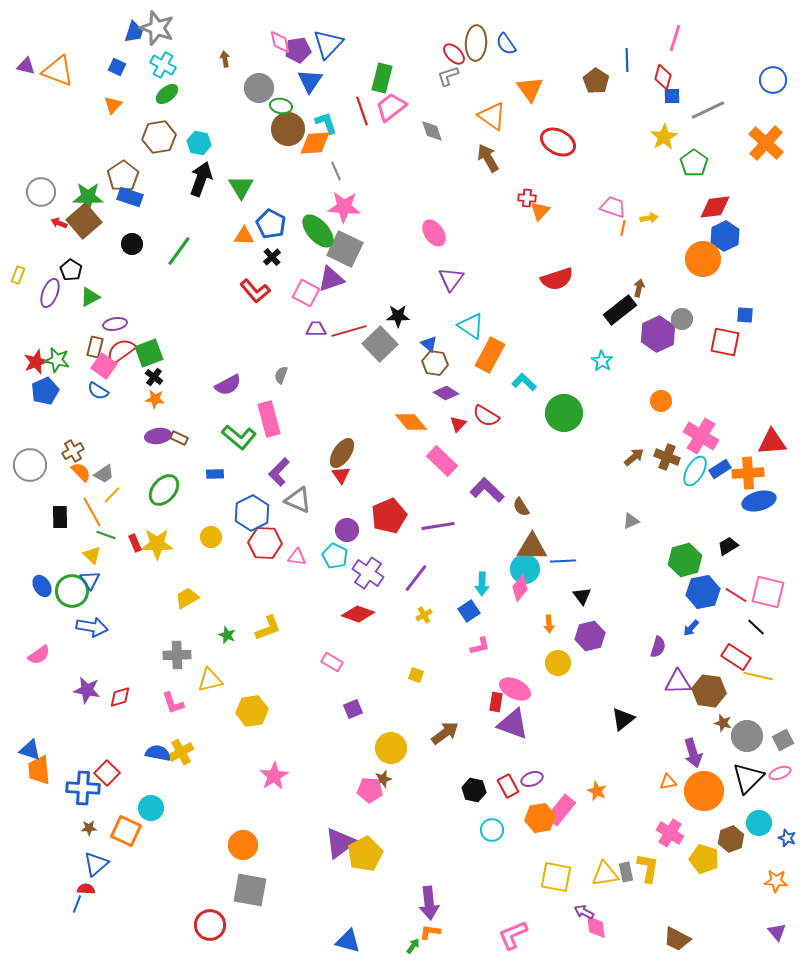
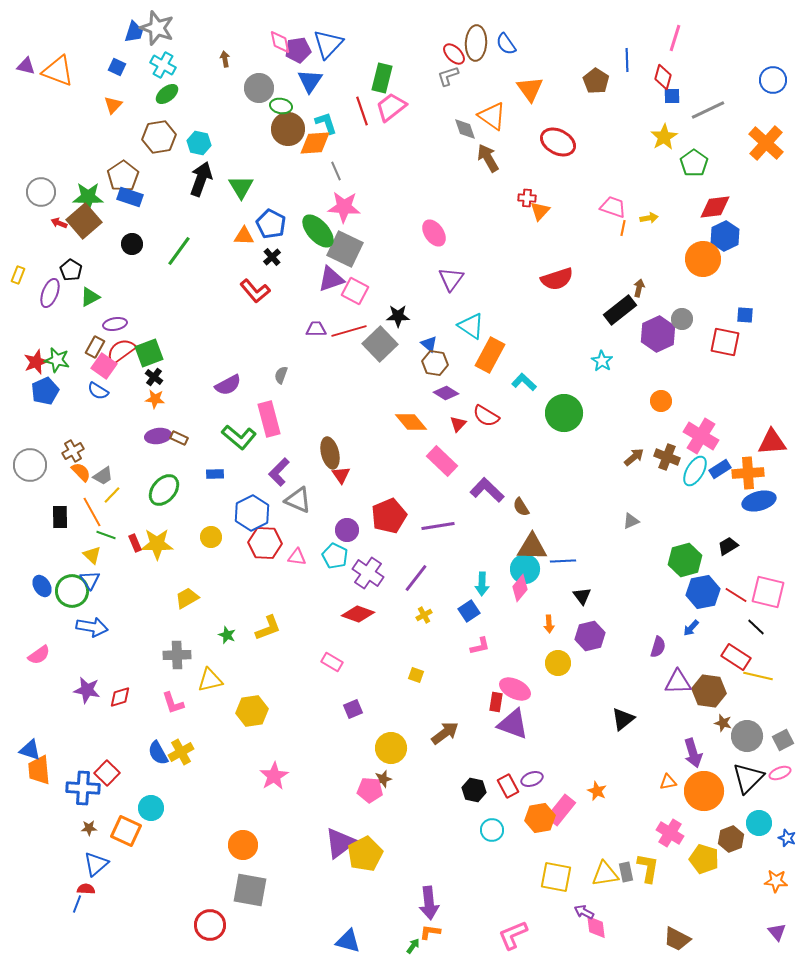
gray diamond at (432, 131): moved 33 px right, 2 px up
pink square at (306, 293): moved 49 px right, 2 px up
brown rectangle at (95, 347): rotated 15 degrees clockwise
brown ellipse at (342, 453): moved 12 px left; rotated 48 degrees counterclockwise
gray trapezoid at (104, 474): moved 1 px left, 2 px down
blue semicircle at (158, 753): rotated 130 degrees counterclockwise
